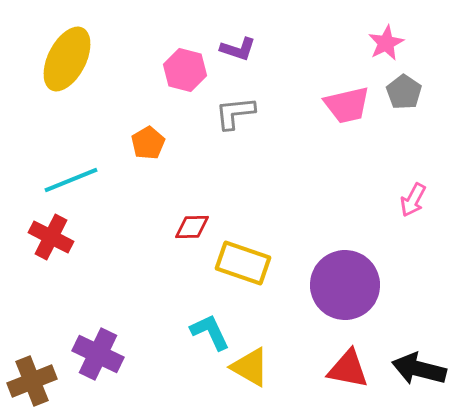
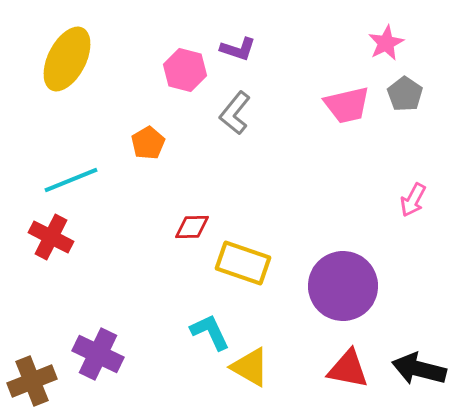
gray pentagon: moved 1 px right, 2 px down
gray L-shape: rotated 45 degrees counterclockwise
purple circle: moved 2 px left, 1 px down
